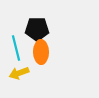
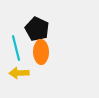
black pentagon: rotated 25 degrees clockwise
yellow arrow: rotated 18 degrees clockwise
